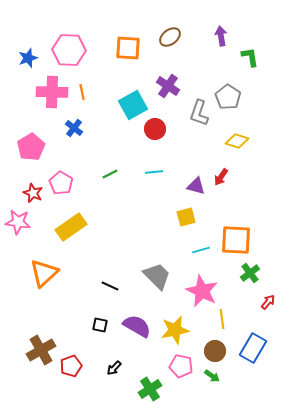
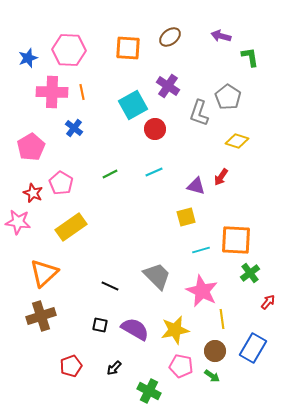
purple arrow at (221, 36): rotated 66 degrees counterclockwise
cyan line at (154, 172): rotated 18 degrees counterclockwise
purple semicircle at (137, 326): moved 2 px left, 3 px down
brown cross at (41, 350): moved 34 px up; rotated 12 degrees clockwise
green cross at (150, 389): moved 1 px left, 2 px down; rotated 30 degrees counterclockwise
